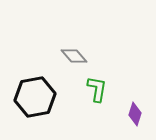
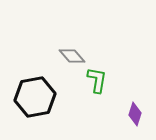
gray diamond: moved 2 px left
green L-shape: moved 9 px up
